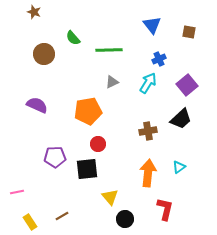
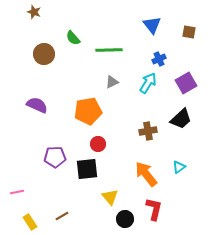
purple square: moved 1 px left, 2 px up; rotated 10 degrees clockwise
orange arrow: moved 2 px left, 1 px down; rotated 44 degrees counterclockwise
red L-shape: moved 11 px left
